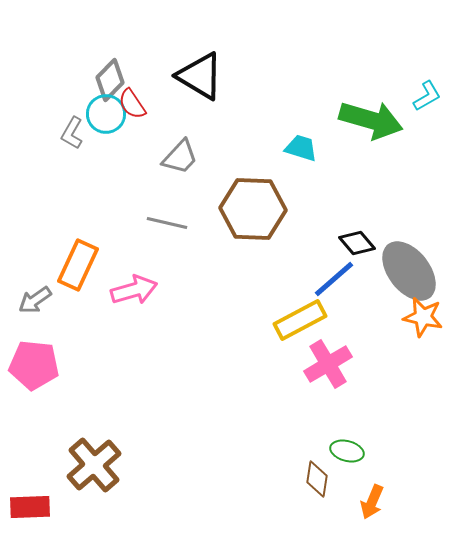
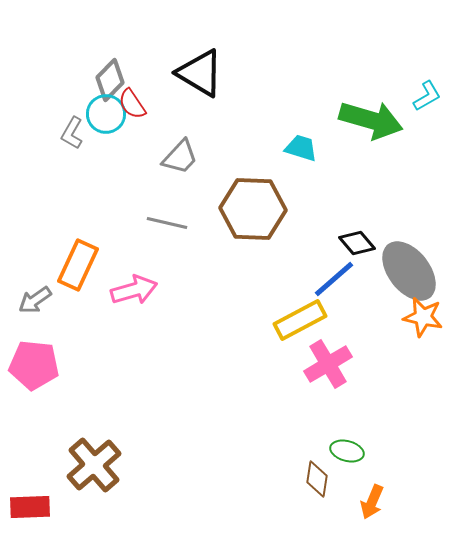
black triangle: moved 3 px up
